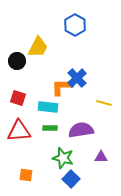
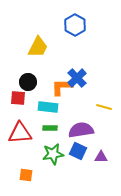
black circle: moved 11 px right, 21 px down
red square: rotated 14 degrees counterclockwise
yellow line: moved 4 px down
red triangle: moved 1 px right, 2 px down
green star: moved 10 px left, 4 px up; rotated 25 degrees counterclockwise
blue square: moved 7 px right, 28 px up; rotated 18 degrees counterclockwise
